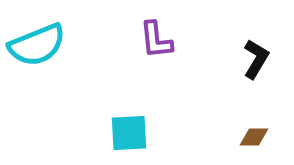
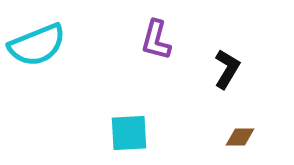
purple L-shape: rotated 21 degrees clockwise
black L-shape: moved 29 px left, 10 px down
brown diamond: moved 14 px left
